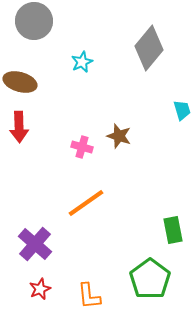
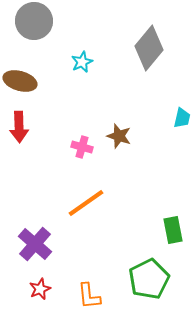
brown ellipse: moved 1 px up
cyan trapezoid: moved 8 px down; rotated 30 degrees clockwise
green pentagon: moved 1 px left; rotated 9 degrees clockwise
